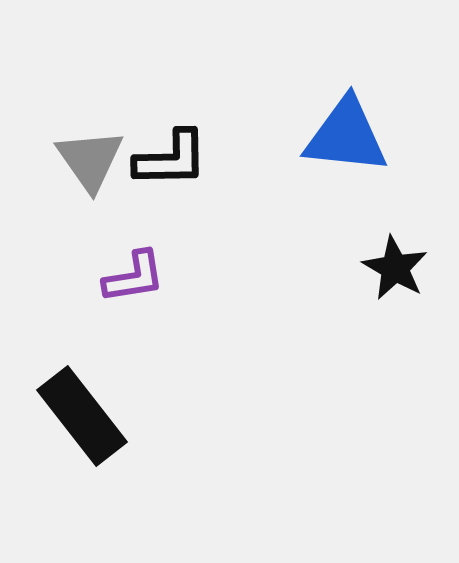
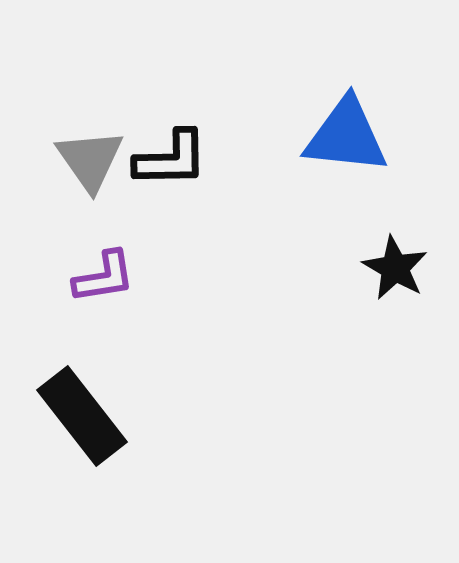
purple L-shape: moved 30 px left
